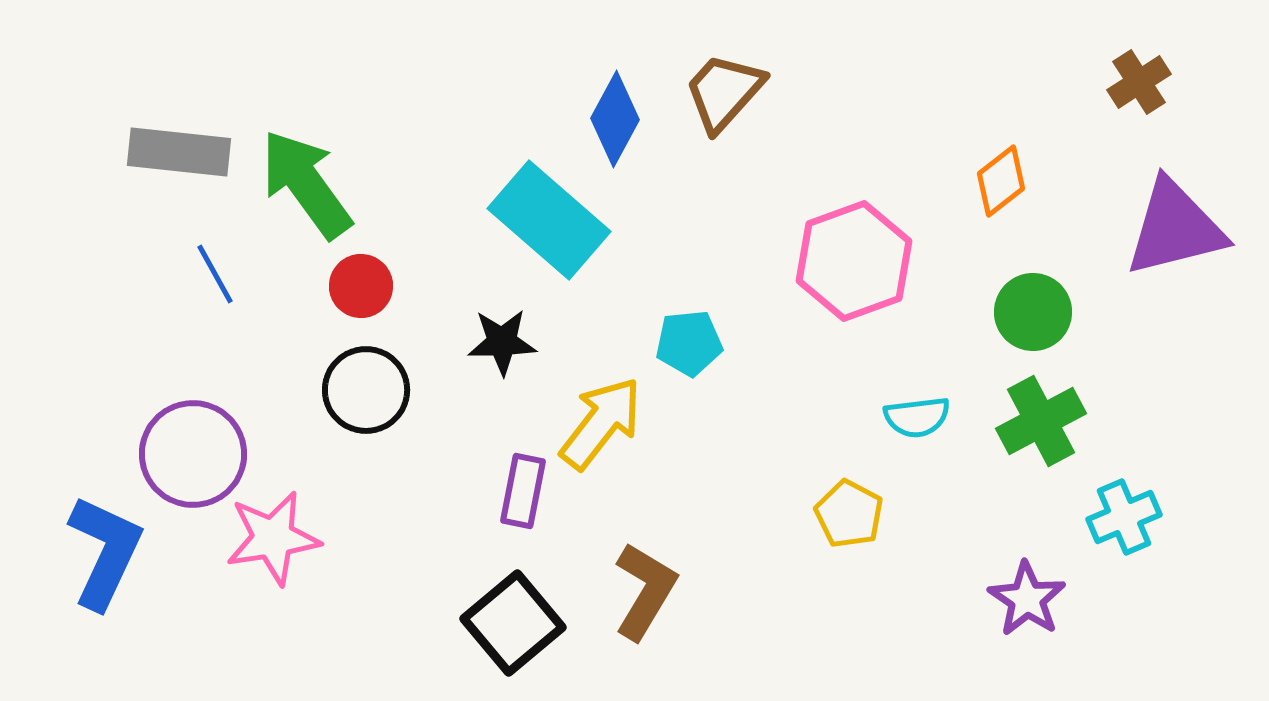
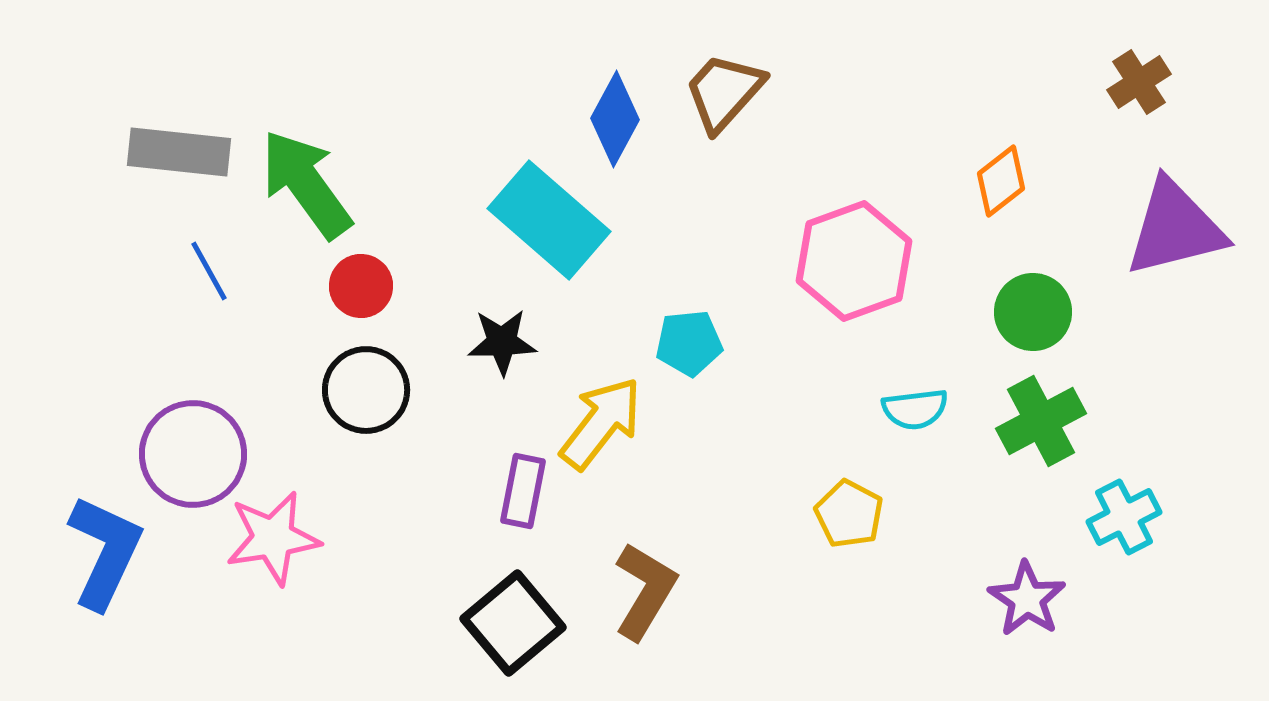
blue line: moved 6 px left, 3 px up
cyan semicircle: moved 2 px left, 8 px up
cyan cross: rotated 4 degrees counterclockwise
